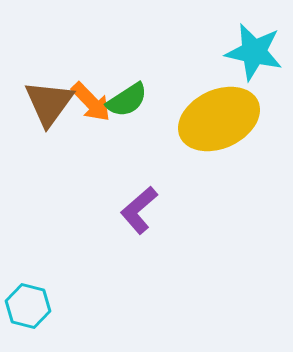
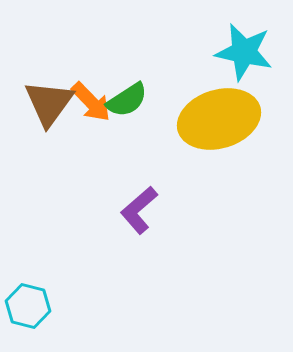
cyan star: moved 10 px left
yellow ellipse: rotated 8 degrees clockwise
